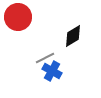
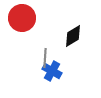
red circle: moved 4 px right, 1 px down
gray line: rotated 60 degrees counterclockwise
